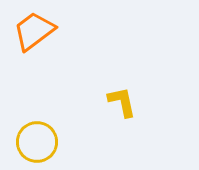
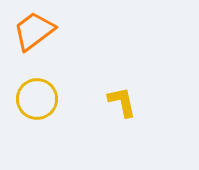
yellow circle: moved 43 px up
